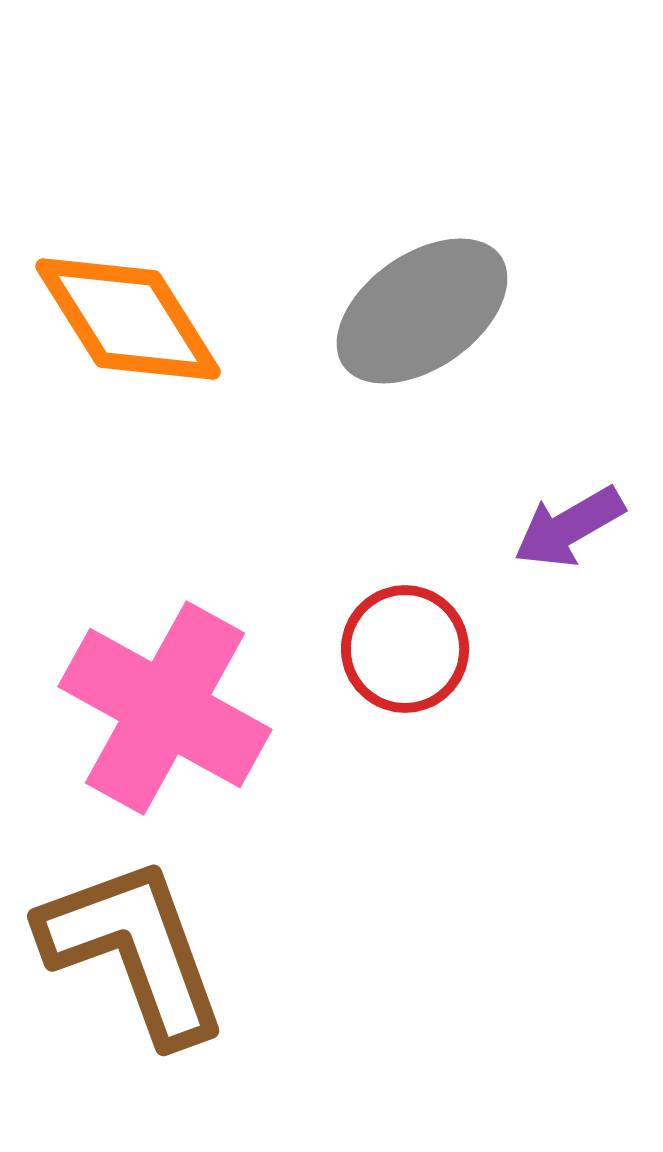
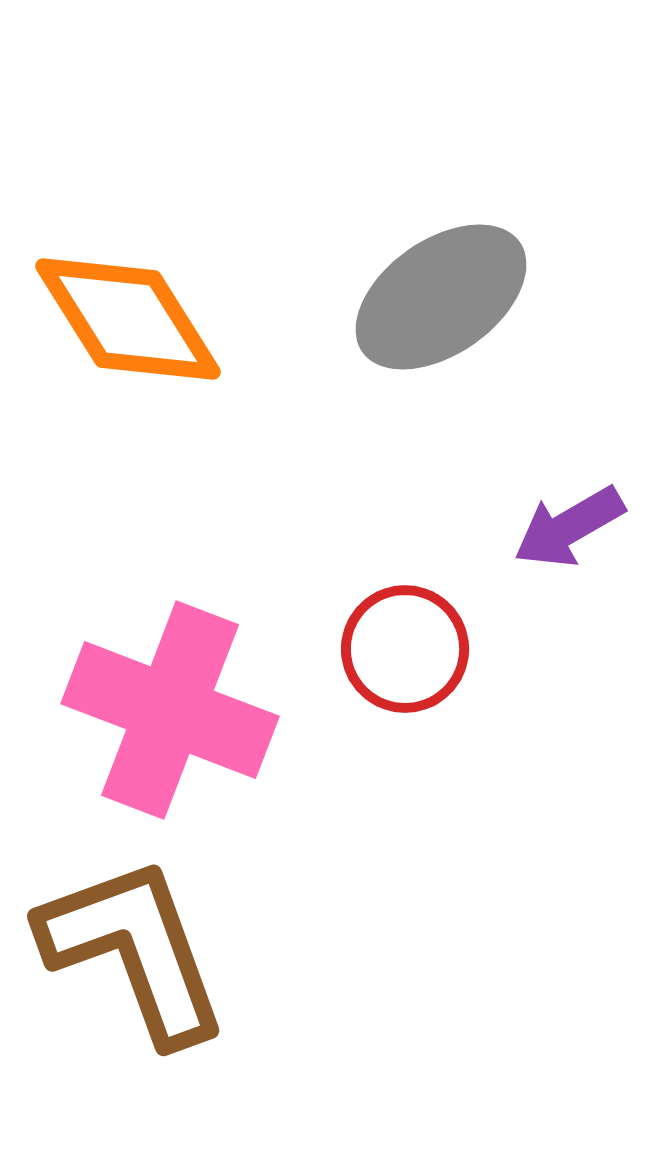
gray ellipse: moved 19 px right, 14 px up
pink cross: moved 5 px right, 2 px down; rotated 8 degrees counterclockwise
